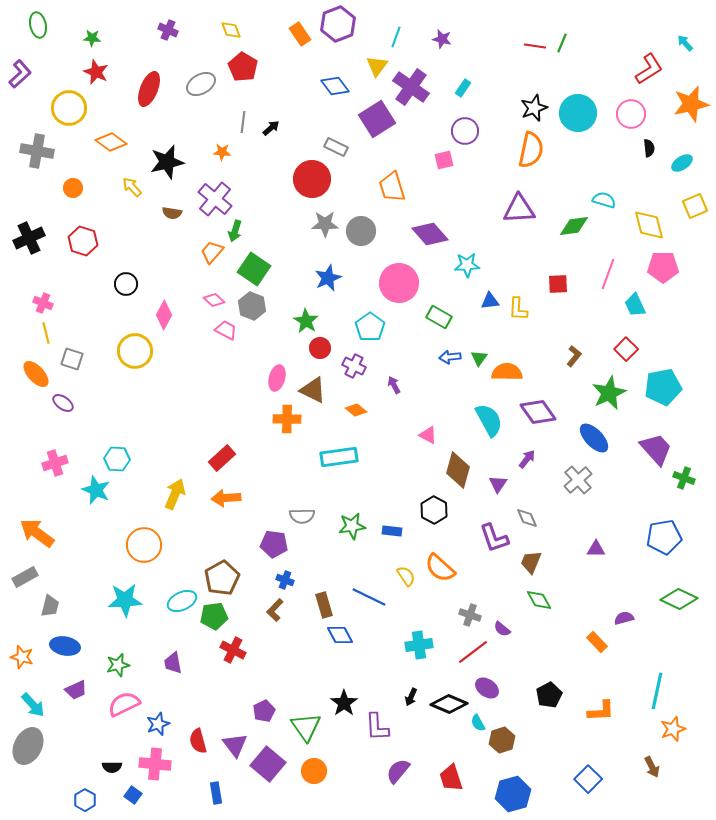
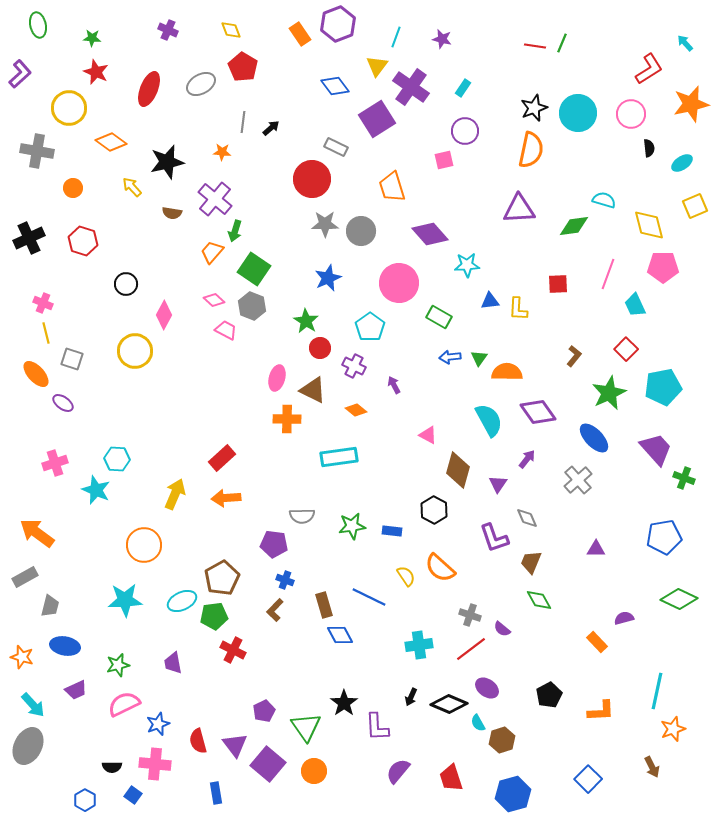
red line at (473, 652): moved 2 px left, 3 px up
